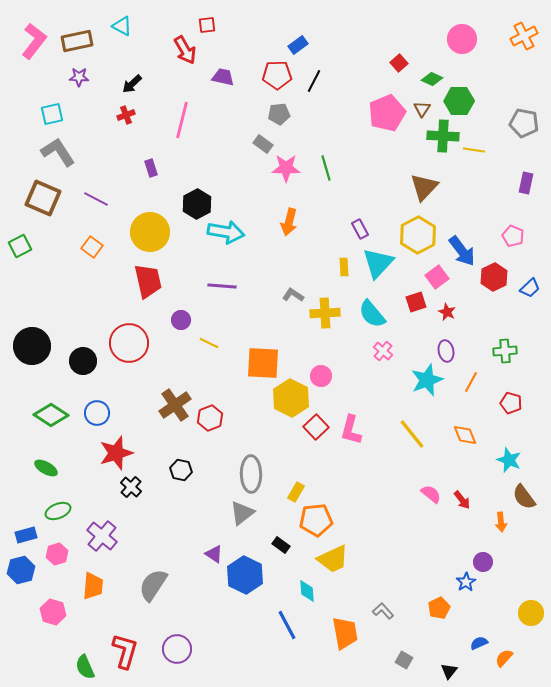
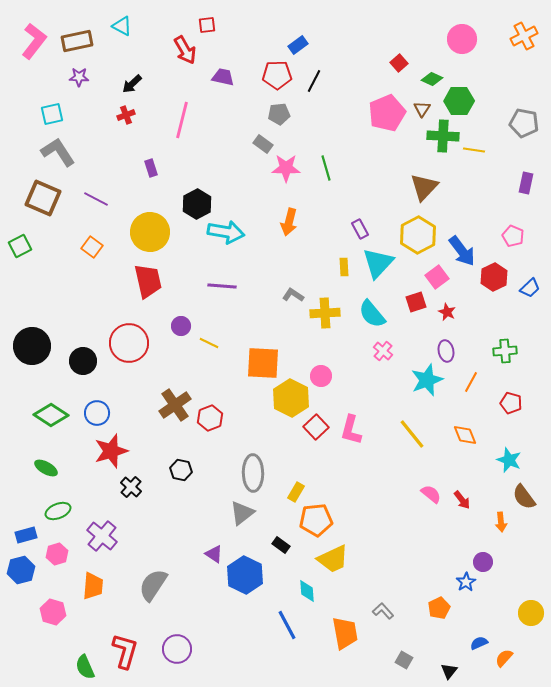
purple circle at (181, 320): moved 6 px down
red star at (116, 453): moved 5 px left, 2 px up
gray ellipse at (251, 474): moved 2 px right, 1 px up
